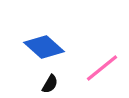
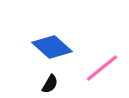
blue diamond: moved 8 px right
